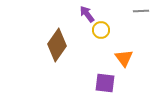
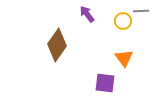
yellow circle: moved 22 px right, 9 px up
